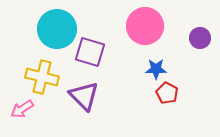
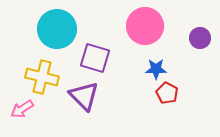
purple square: moved 5 px right, 6 px down
